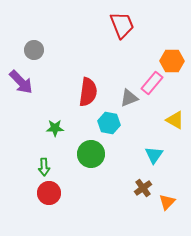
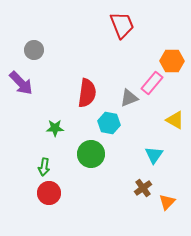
purple arrow: moved 1 px down
red semicircle: moved 1 px left, 1 px down
green arrow: rotated 12 degrees clockwise
